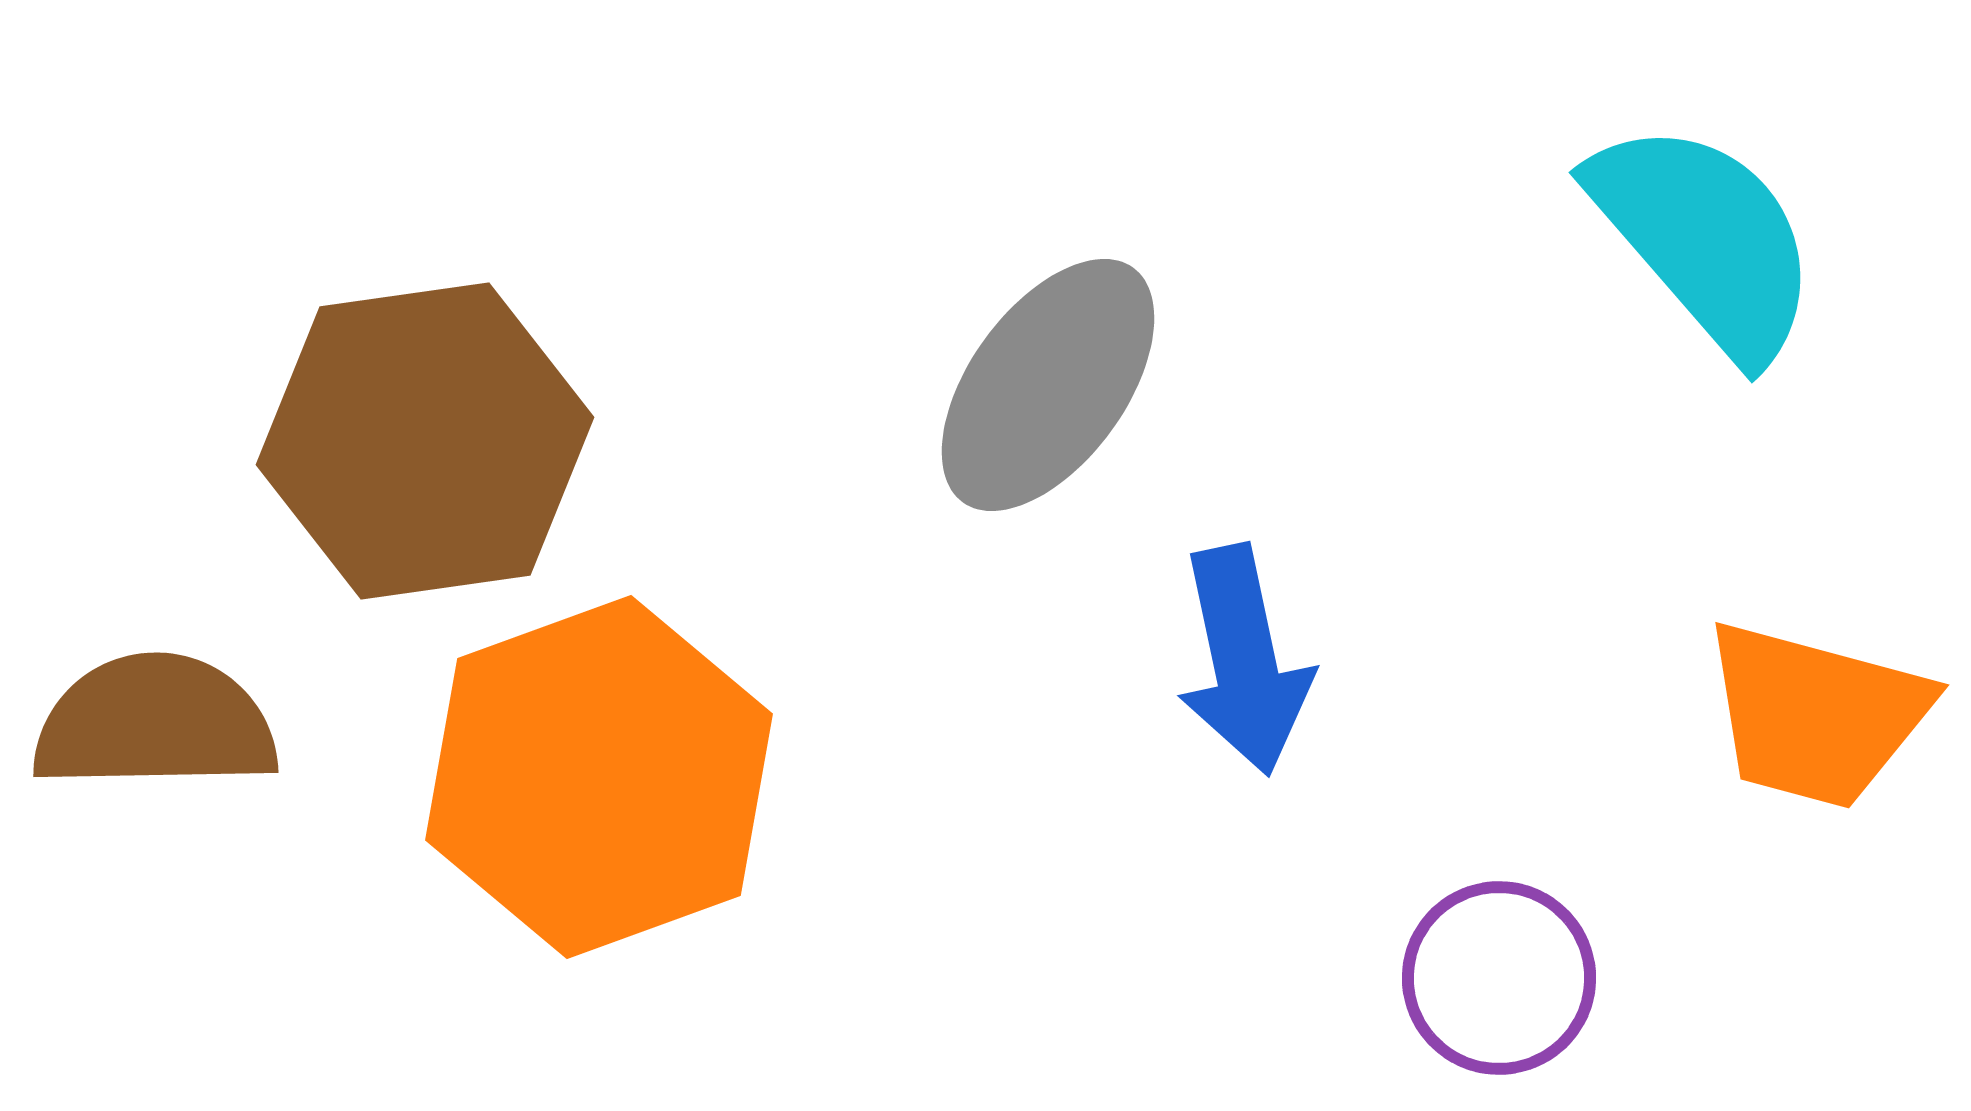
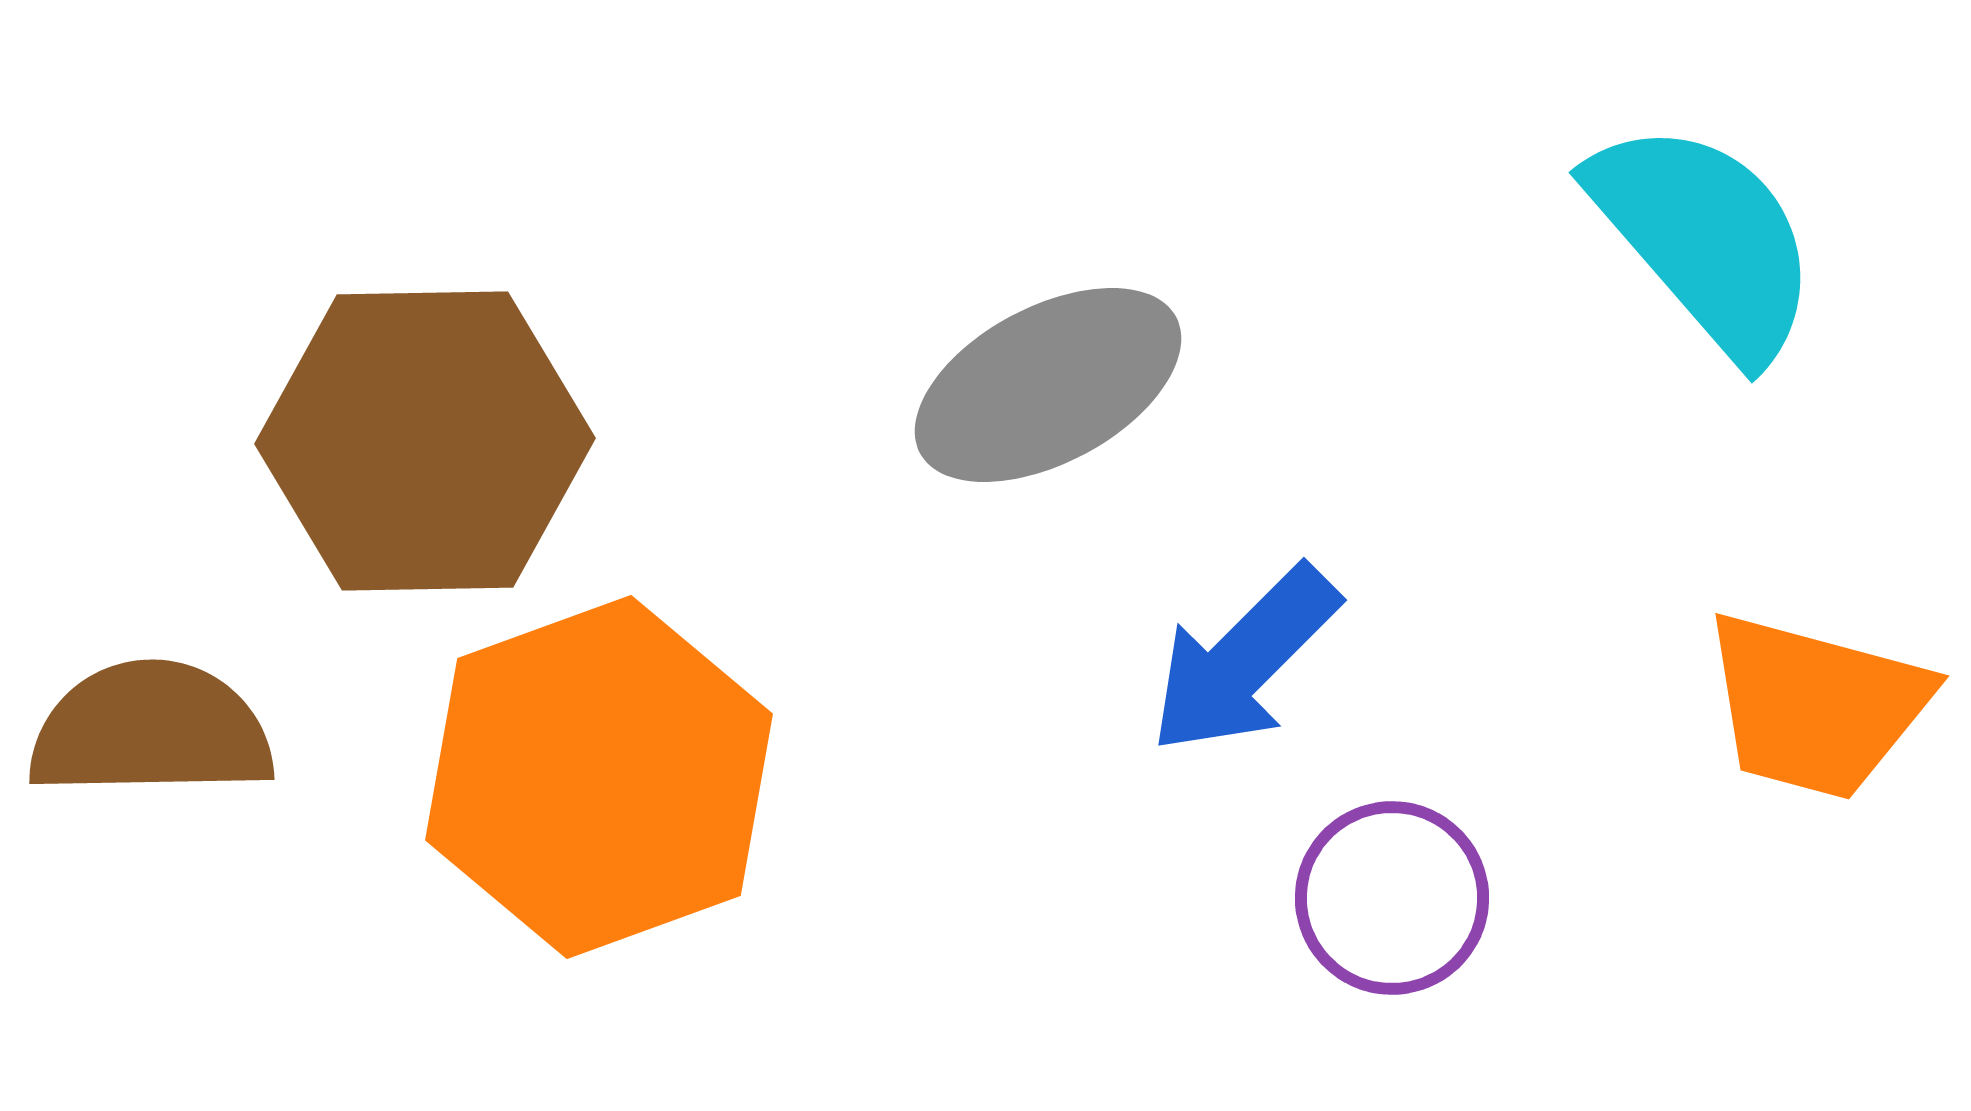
gray ellipse: rotated 26 degrees clockwise
brown hexagon: rotated 7 degrees clockwise
blue arrow: rotated 57 degrees clockwise
orange trapezoid: moved 9 px up
brown semicircle: moved 4 px left, 7 px down
purple circle: moved 107 px left, 80 px up
